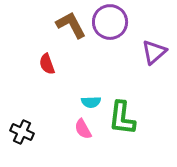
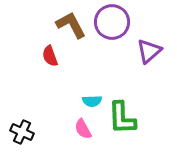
purple circle: moved 2 px right
purple triangle: moved 5 px left, 1 px up
red semicircle: moved 3 px right, 8 px up
cyan semicircle: moved 1 px right, 1 px up
green L-shape: rotated 9 degrees counterclockwise
